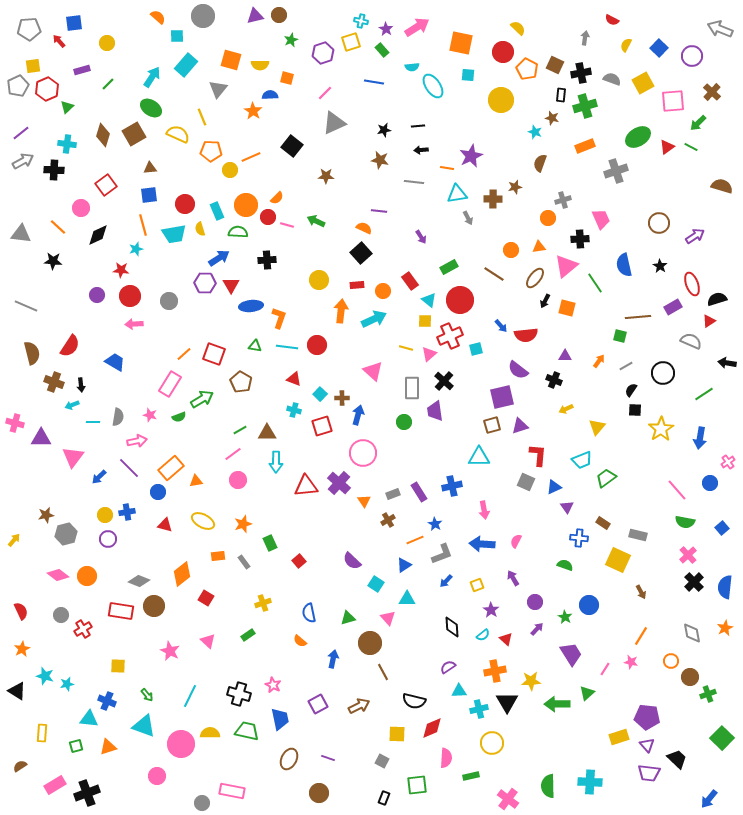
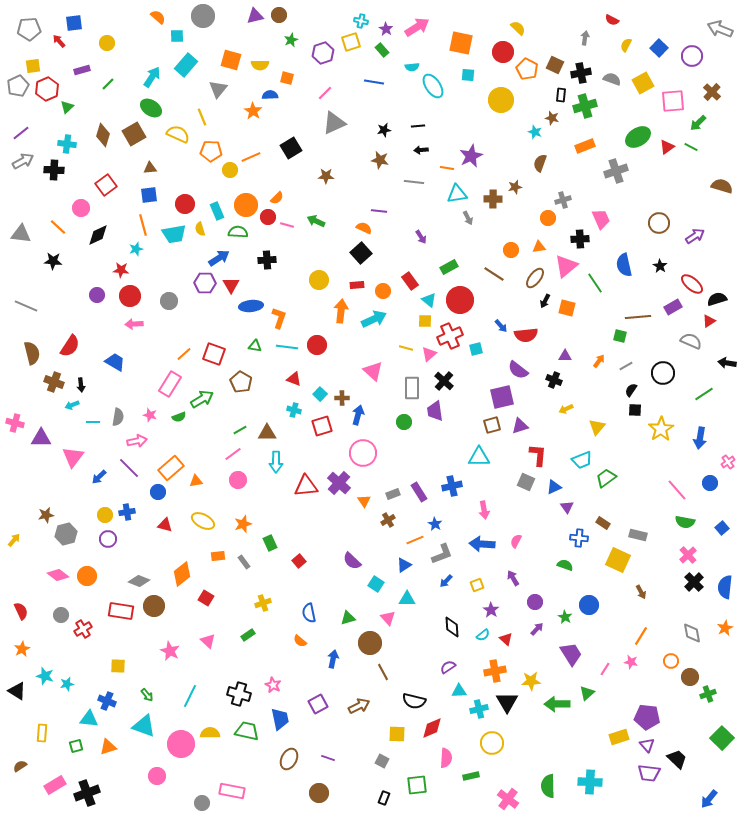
black square at (292, 146): moved 1 px left, 2 px down; rotated 20 degrees clockwise
red ellipse at (692, 284): rotated 30 degrees counterclockwise
